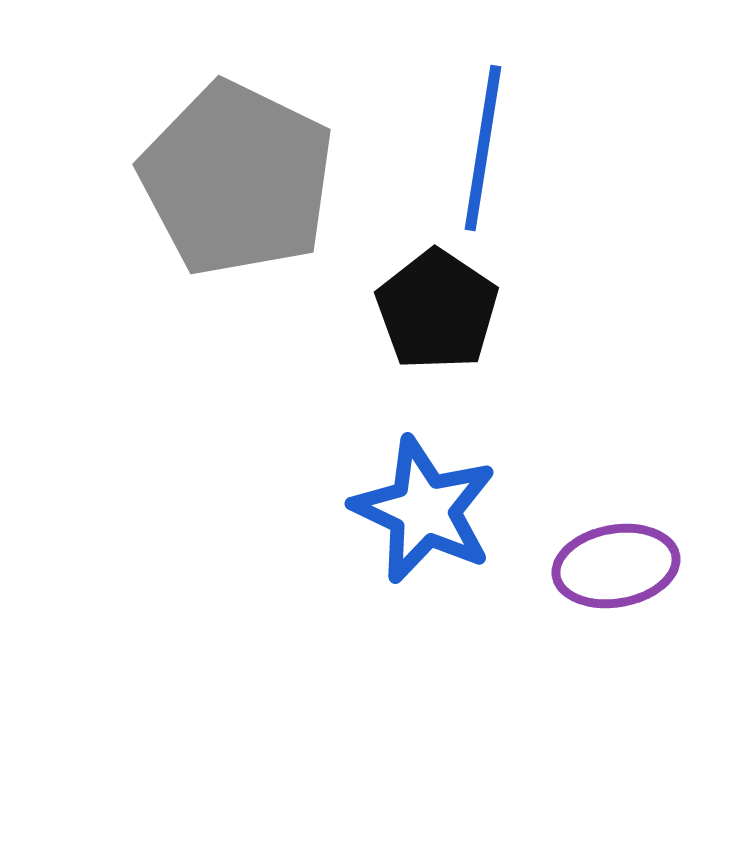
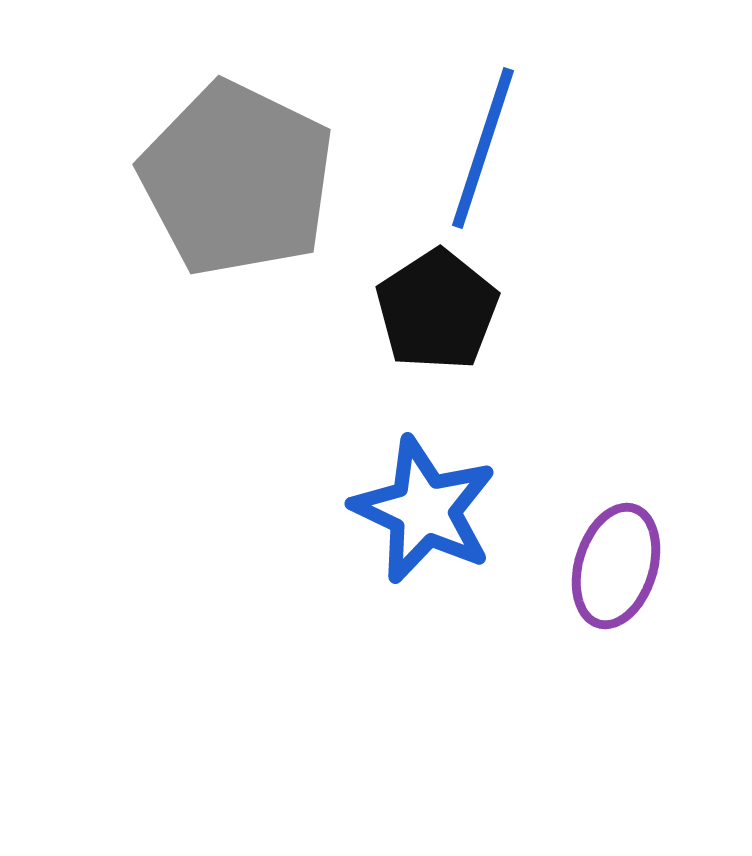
blue line: rotated 9 degrees clockwise
black pentagon: rotated 5 degrees clockwise
purple ellipse: rotated 63 degrees counterclockwise
